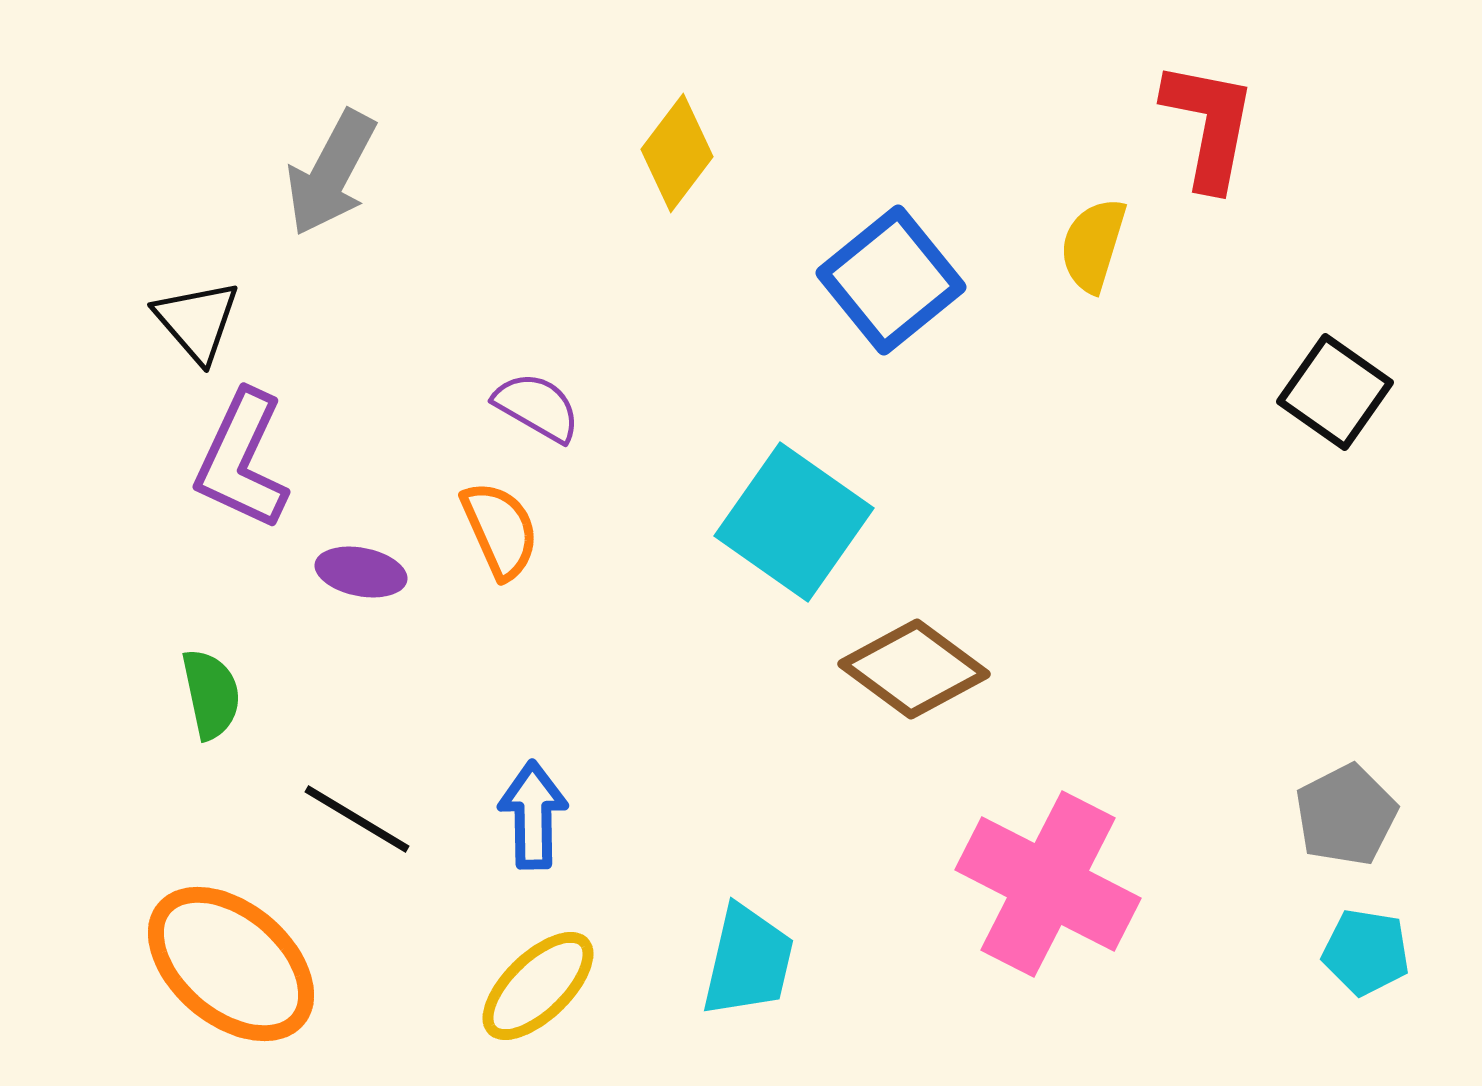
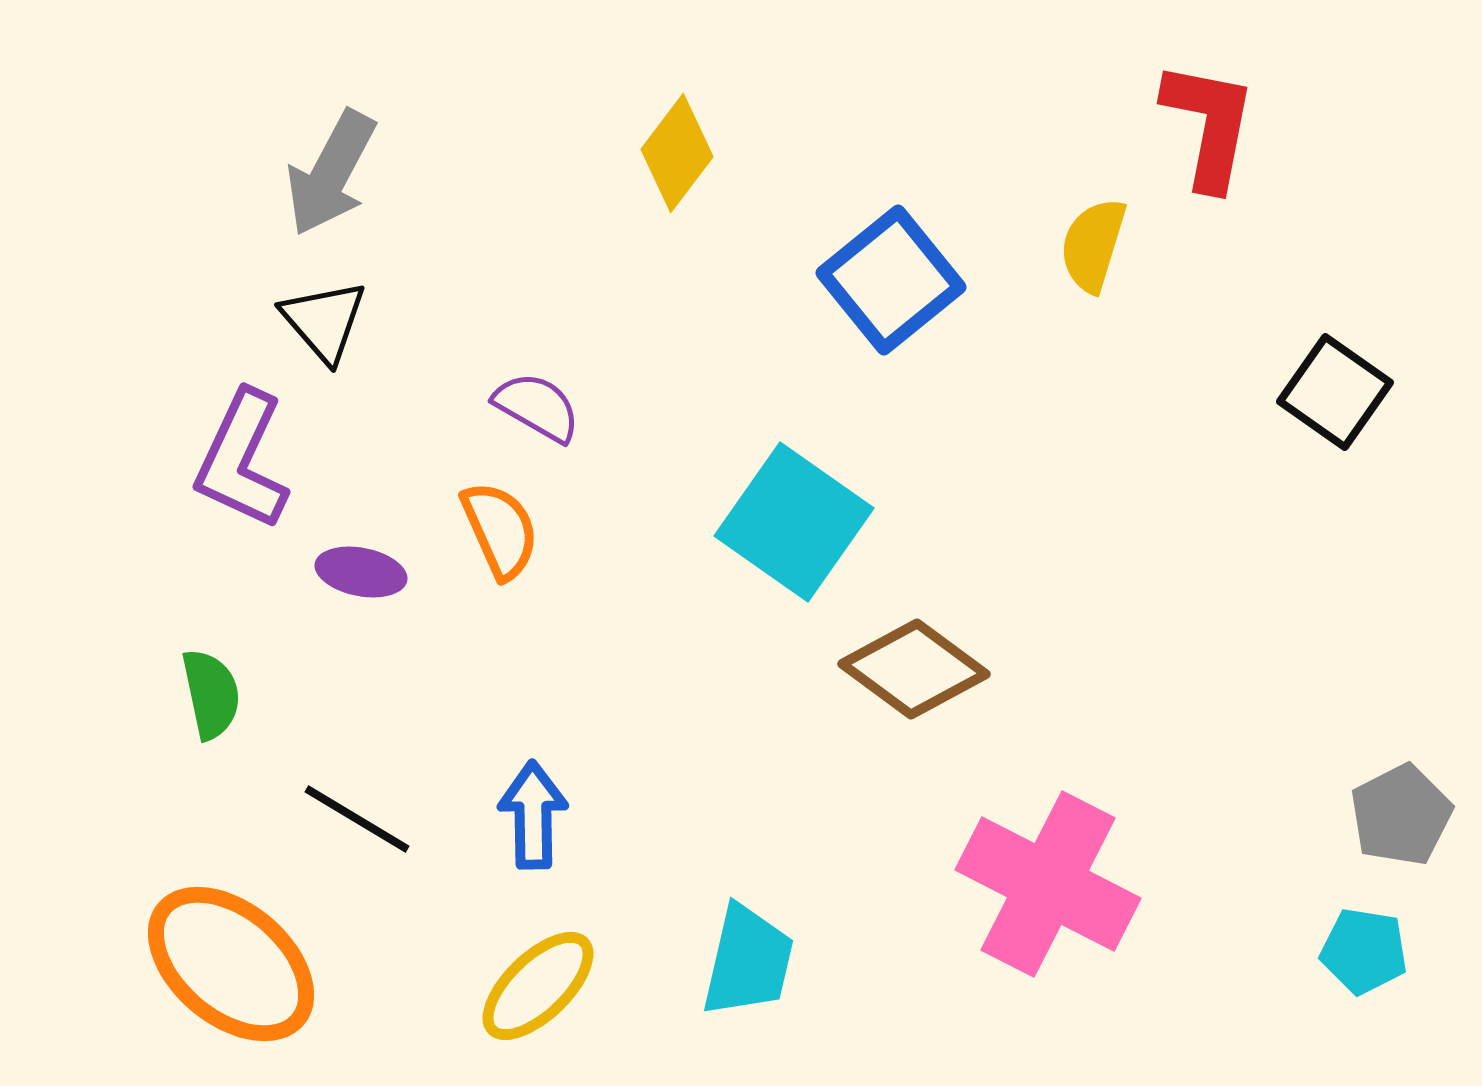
black triangle: moved 127 px right
gray pentagon: moved 55 px right
cyan pentagon: moved 2 px left, 1 px up
